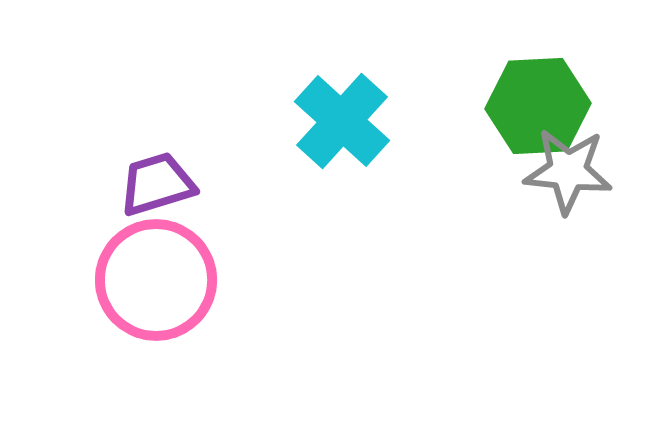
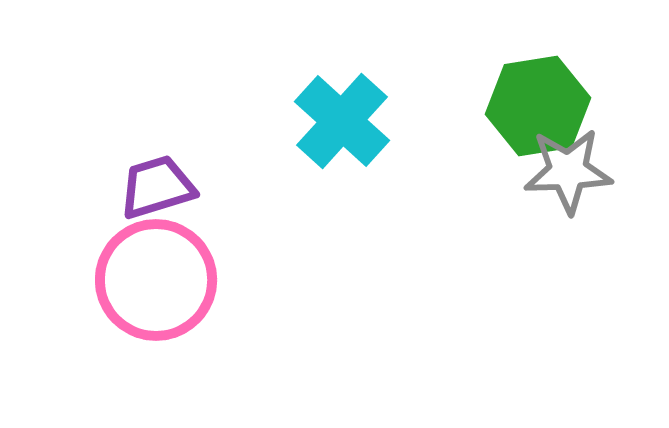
green hexagon: rotated 6 degrees counterclockwise
gray star: rotated 8 degrees counterclockwise
purple trapezoid: moved 3 px down
